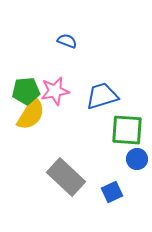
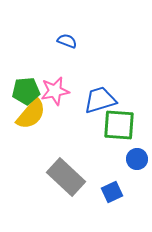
blue trapezoid: moved 2 px left, 4 px down
yellow semicircle: rotated 8 degrees clockwise
green square: moved 8 px left, 5 px up
